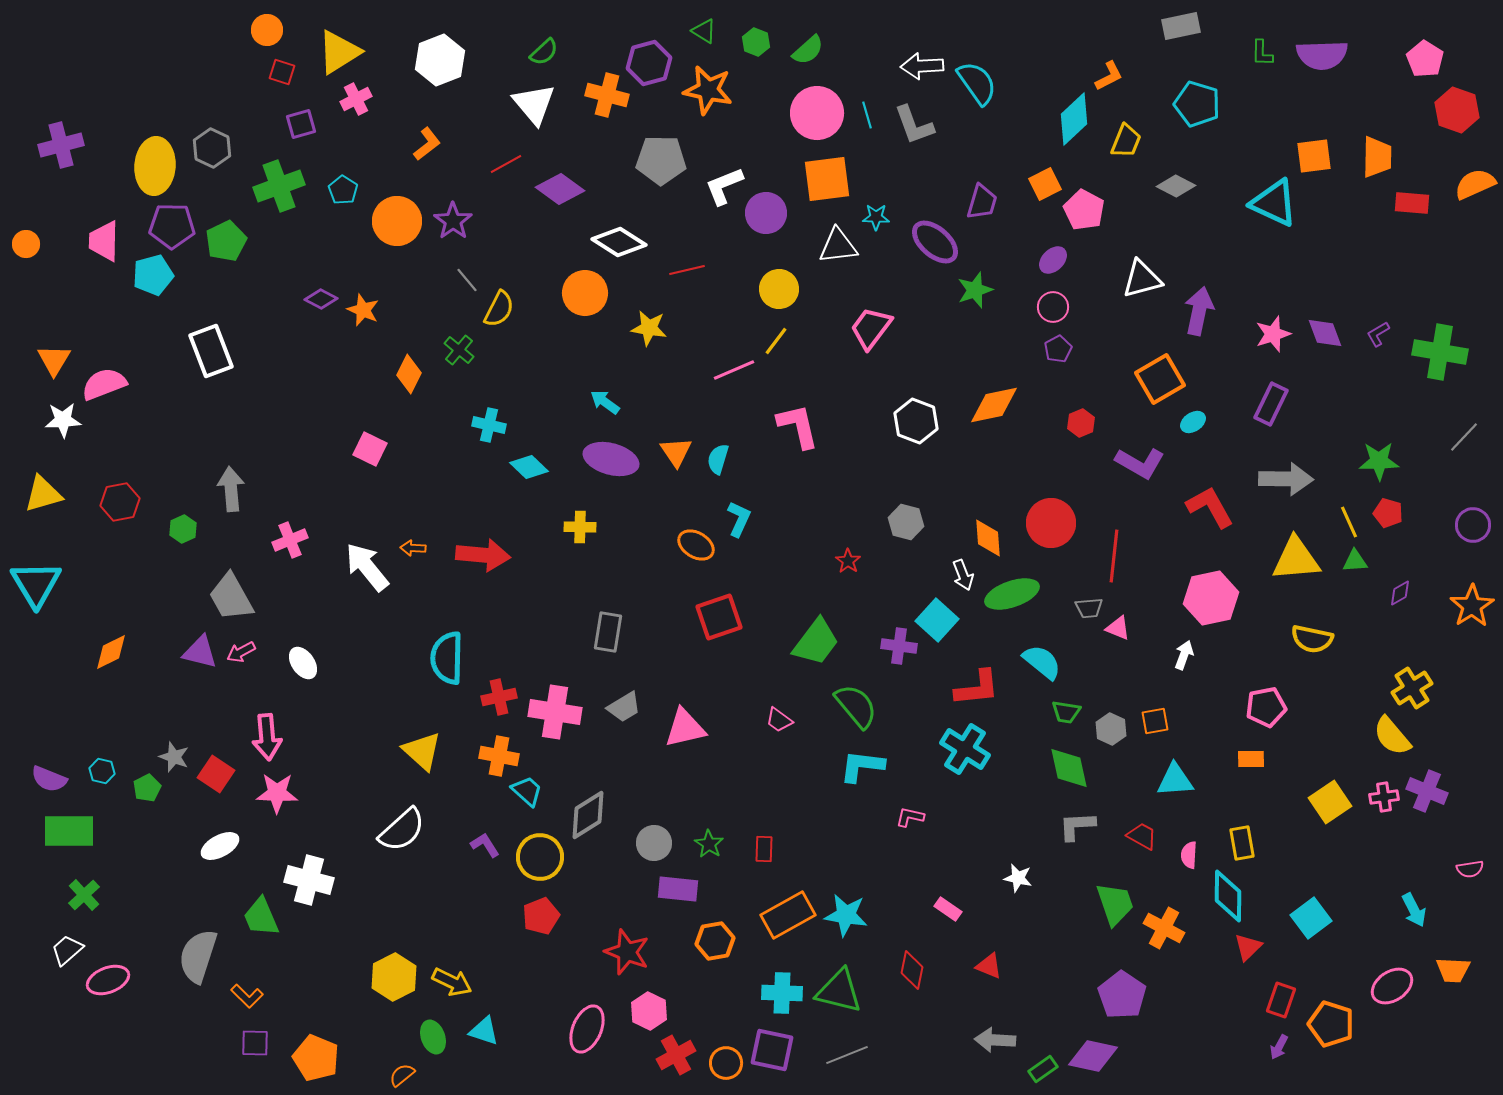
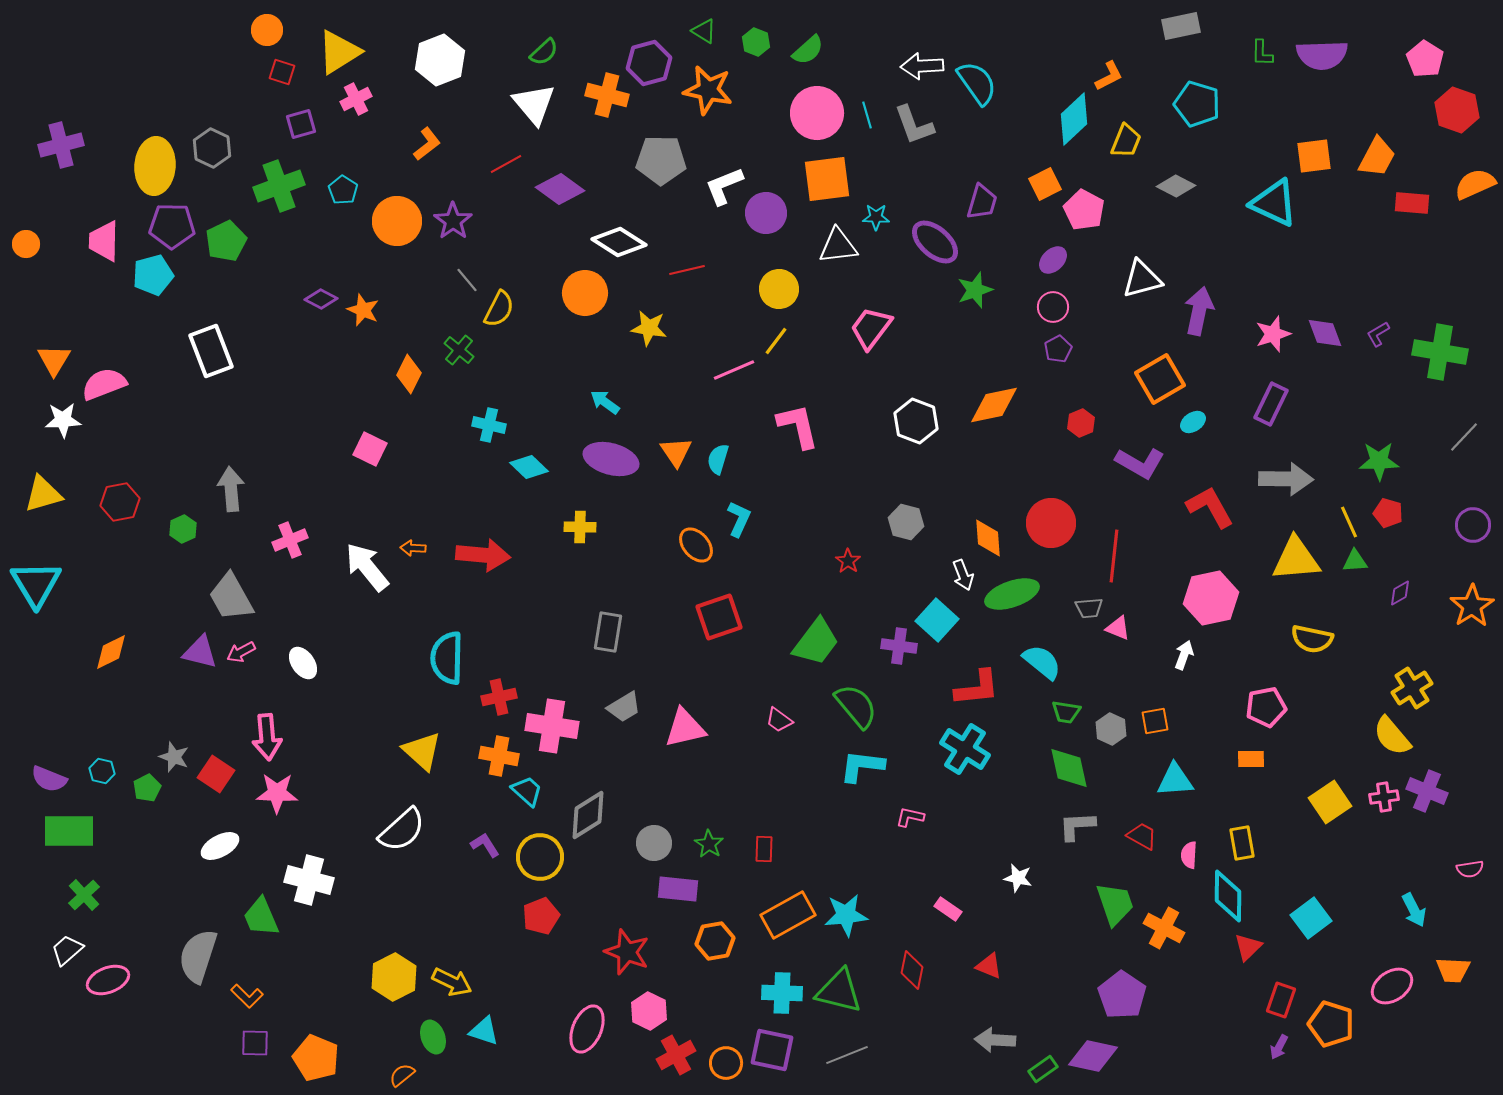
orange trapezoid at (1377, 157): rotated 27 degrees clockwise
orange ellipse at (696, 545): rotated 18 degrees clockwise
pink cross at (555, 712): moved 3 px left, 14 px down
cyan star at (846, 915): rotated 15 degrees counterclockwise
